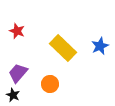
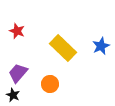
blue star: moved 1 px right
